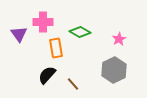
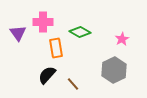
purple triangle: moved 1 px left, 1 px up
pink star: moved 3 px right
